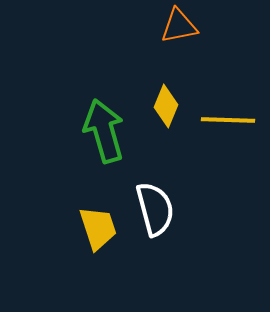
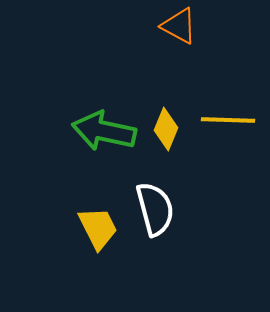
orange triangle: rotated 39 degrees clockwise
yellow diamond: moved 23 px down
green arrow: rotated 62 degrees counterclockwise
yellow trapezoid: rotated 9 degrees counterclockwise
